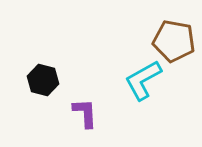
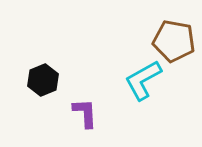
black hexagon: rotated 24 degrees clockwise
